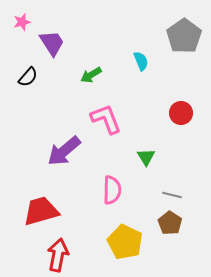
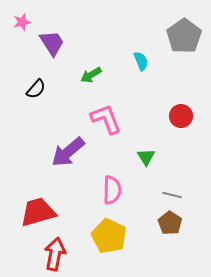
black semicircle: moved 8 px right, 12 px down
red circle: moved 3 px down
purple arrow: moved 4 px right, 1 px down
red trapezoid: moved 3 px left, 1 px down
yellow pentagon: moved 16 px left, 6 px up
red arrow: moved 3 px left, 1 px up
